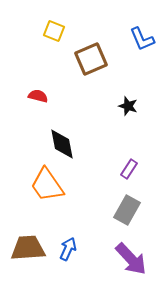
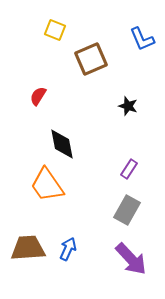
yellow square: moved 1 px right, 1 px up
red semicircle: rotated 72 degrees counterclockwise
